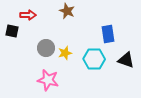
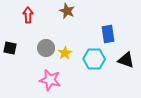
red arrow: rotated 91 degrees counterclockwise
black square: moved 2 px left, 17 px down
yellow star: rotated 16 degrees counterclockwise
pink star: moved 2 px right
